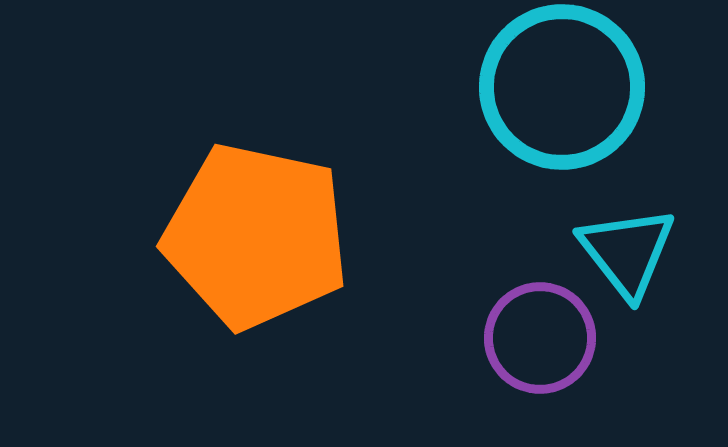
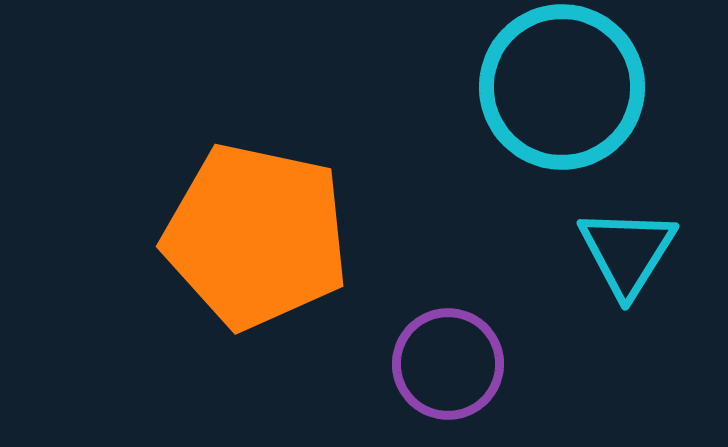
cyan triangle: rotated 10 degrees clockwise
purple circle: moved 92 px left, 26 px down
